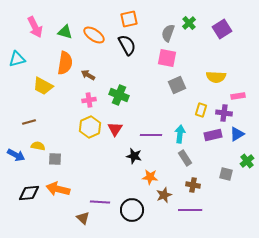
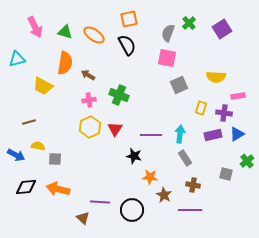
gray square at (177, 85): moved 2 px right
yellow rectangle at (201, 110): moved 2 px up
black diamond at (29, 193): moved 3 px left, 6 px up
brown star at (164, 195): rotated 21 degrees counterclockwise
